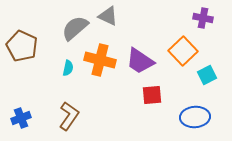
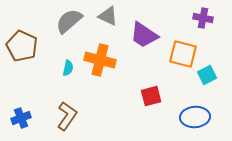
gray semicircle: moved 6 px left, 7 px up
orange square: moved 3 px down; rotated 32 degrees counterclockwise
purple trapezoid: moved 4 px right, 26 px up
red square: moved 1 px left, 1 px down; rotated 10 degrees counterclockwise
brown L-shape: moved 2 px left
